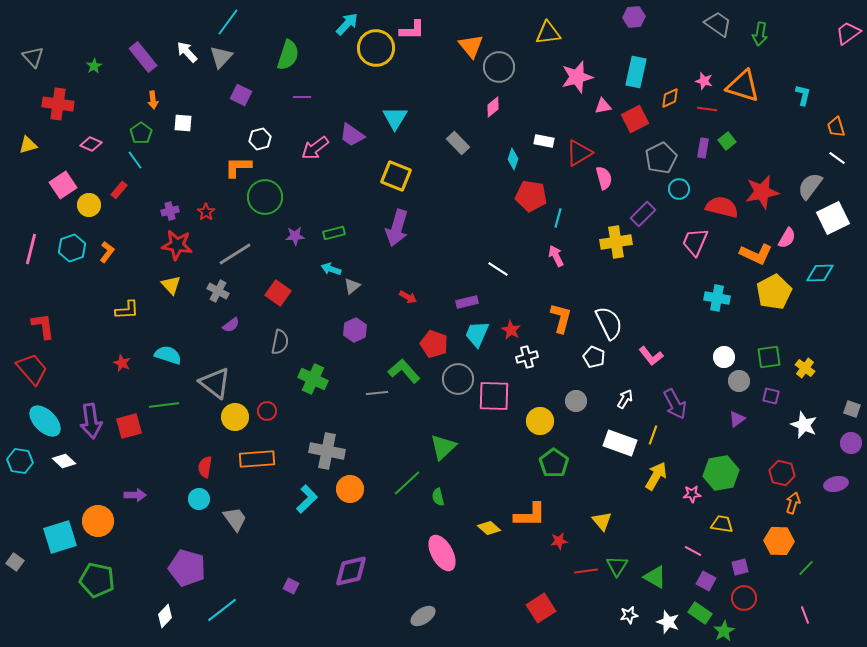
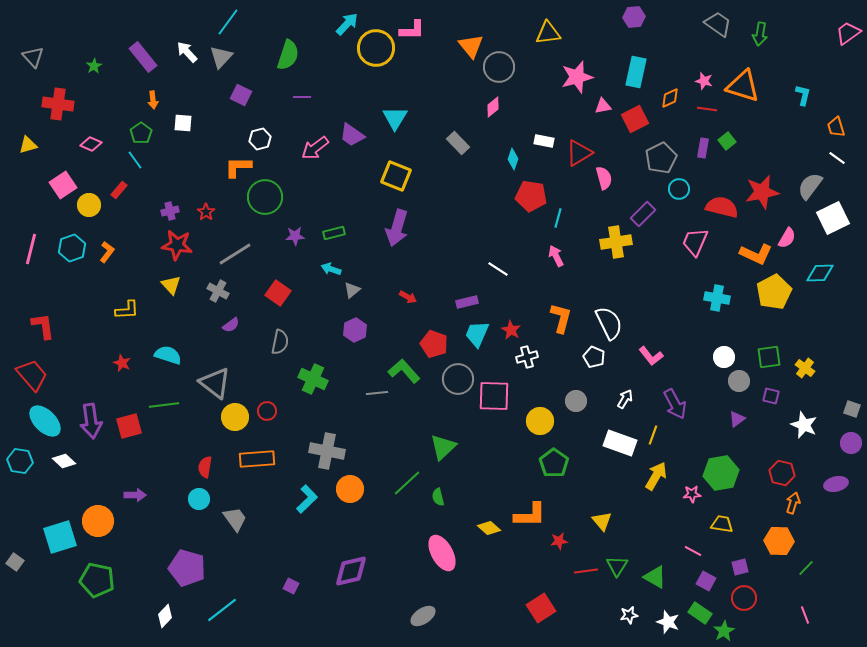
gray triangle at (352, 286): moved 4 px down
red trapezoid at (32, 369): moved 6 px down
